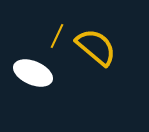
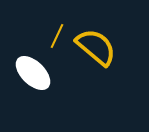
white ellipse: rotated 21 degrees clockwise
